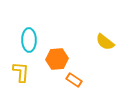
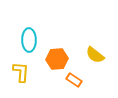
yellow semicircle: moved 10 px left, 13 px down
